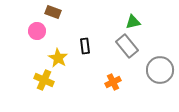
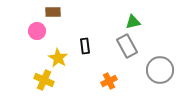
brown rectangle: rotated 21 degrees counterclockwise
gray rectangle: rotated 10 degrees clockwise
orange cross: moved 4 px left, 1 px up
